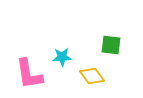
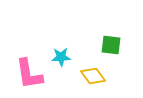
cyan star: moved 1 px left
yellow diamond: moved 1 px right
